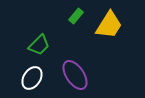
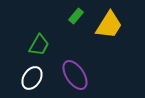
green trapezoid: rotated 15 degrees counterclockwise
